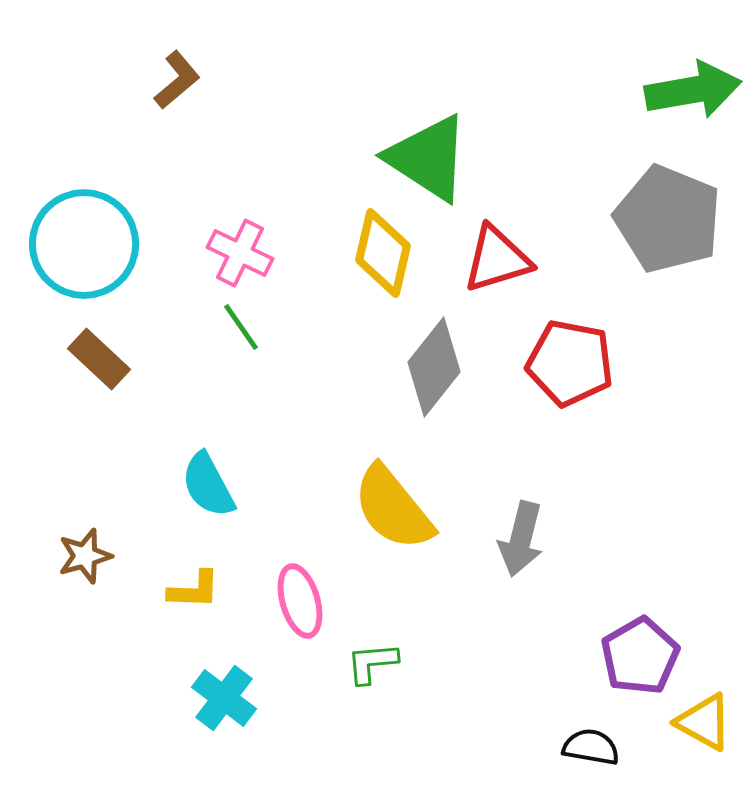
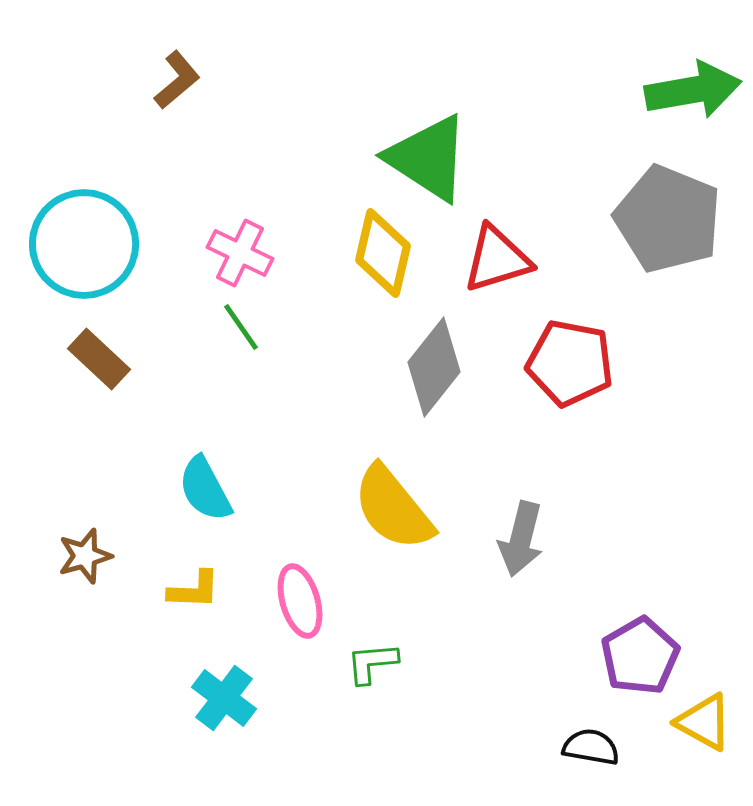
cyan semicircle: moved 3 px left, 4 px down
